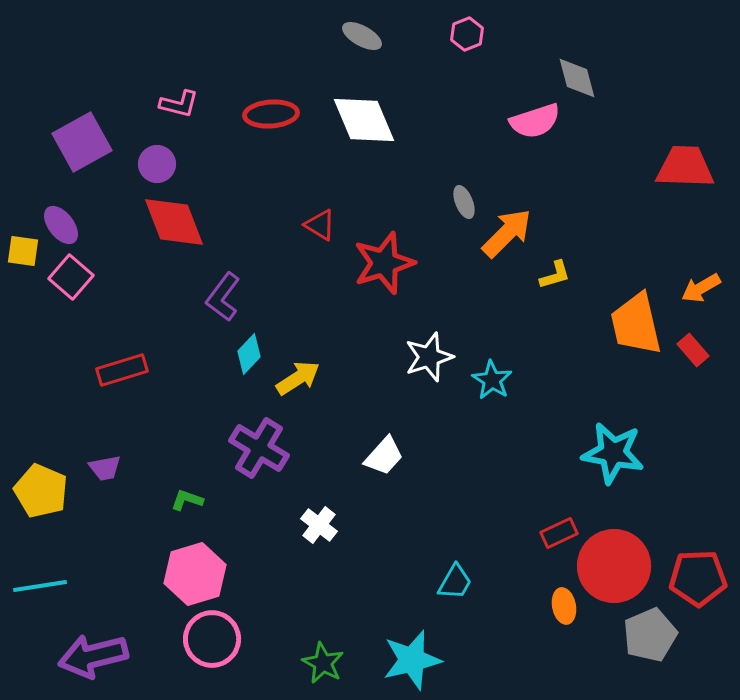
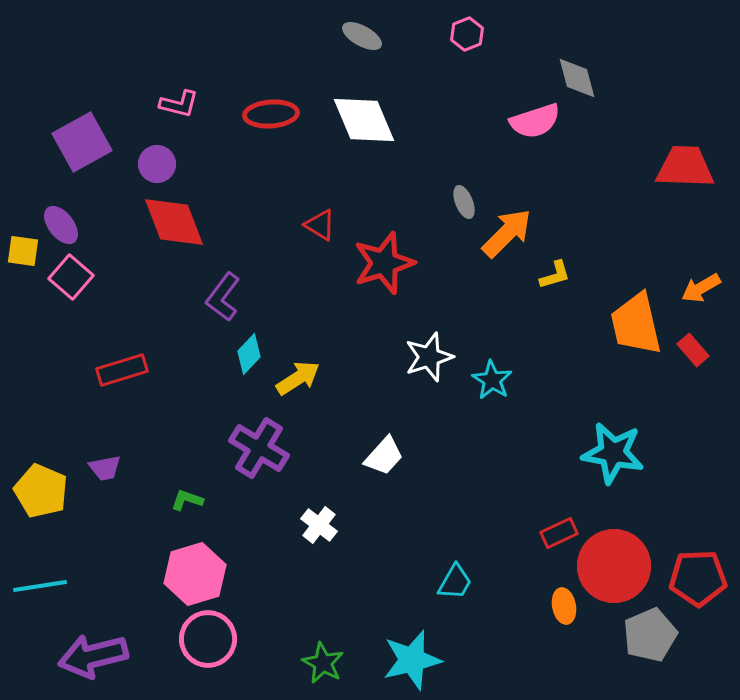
pink circle at (212, 639): moved 4 px left
